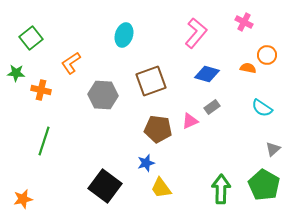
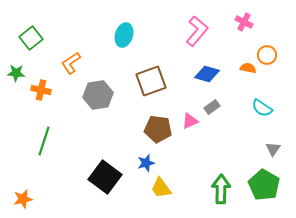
pink L-shape: moved 1 px right, 2 px up
gray hexagon: moved 5 px left; rotated 12 degrees counterclockwise
gray triangle: rotated 14 degrees counterclockwise
black square: moved 9 px up
